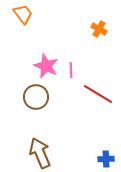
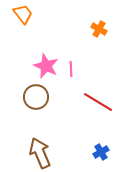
pink line: moved 1 px up
red line: moved 8 px down
blue cross: moved 5 px left, 7 px up; rotated 28 degrees counterclockwise
